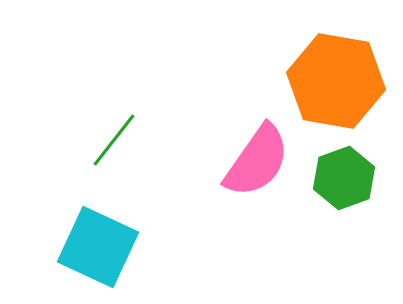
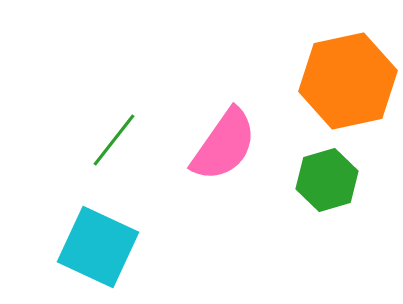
orange hexagon: moved 12 px right; rotated 22 degrees counterclockwise
pink semicircle: moved 33 px left, 16 px up
green hexagon: moved 17 px left, 2 px down; rotated 4 degrees clockwise
